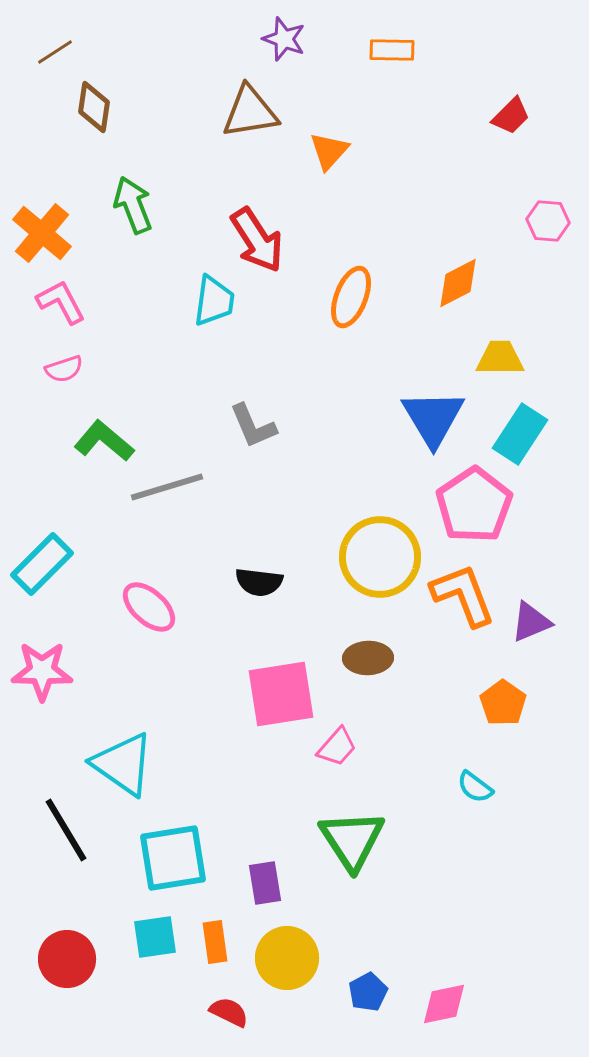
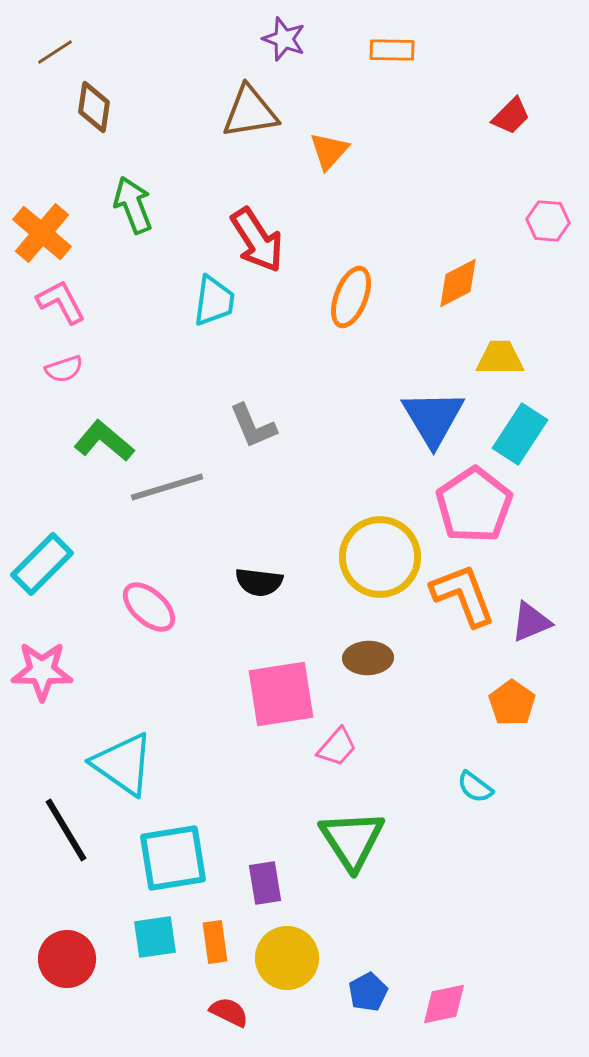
orange pentagon at (503, 703): moved 9 px right
